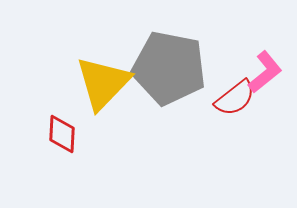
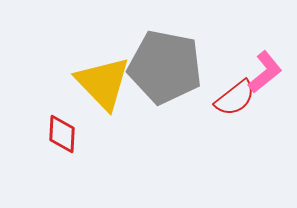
gray pentagon: moved 4 px left, 1 px up
yellow triangle: rotated 28 degrees counterclockwise
